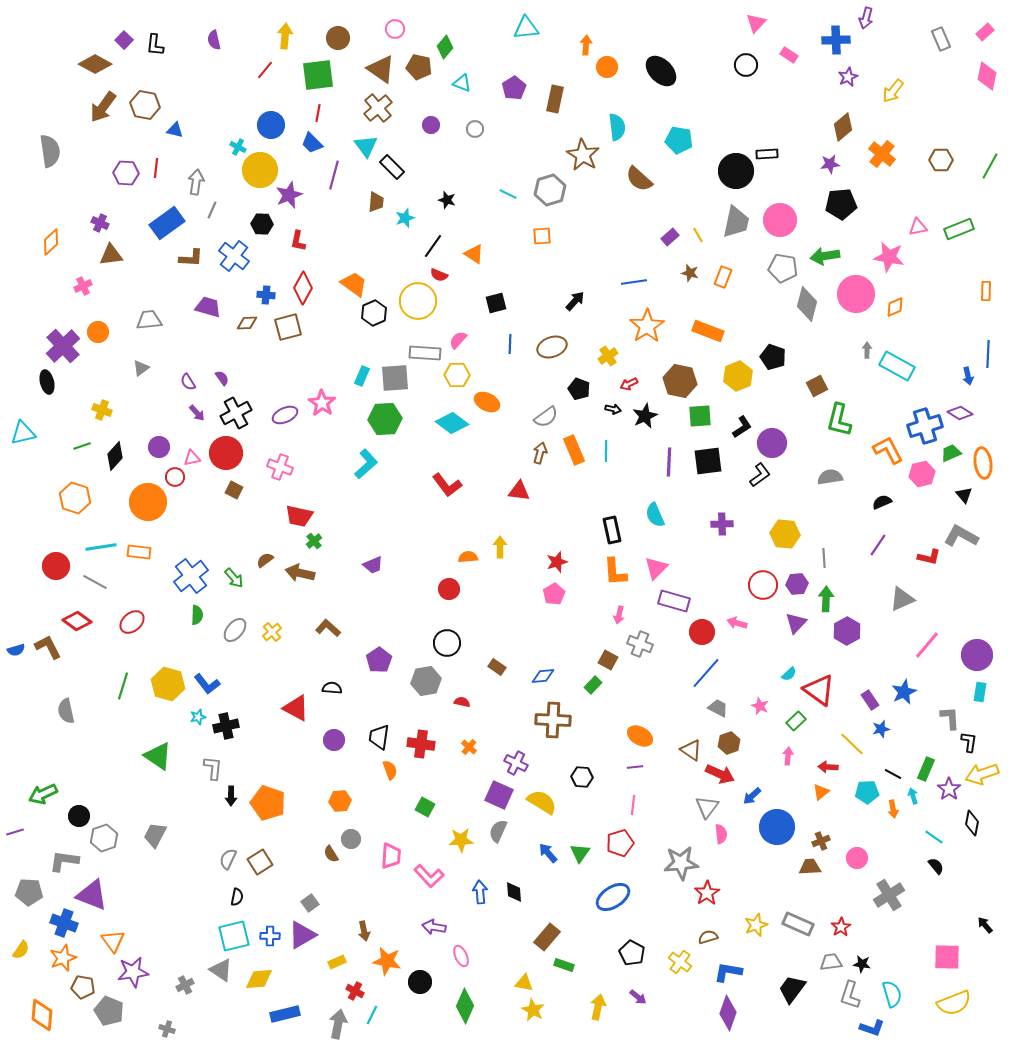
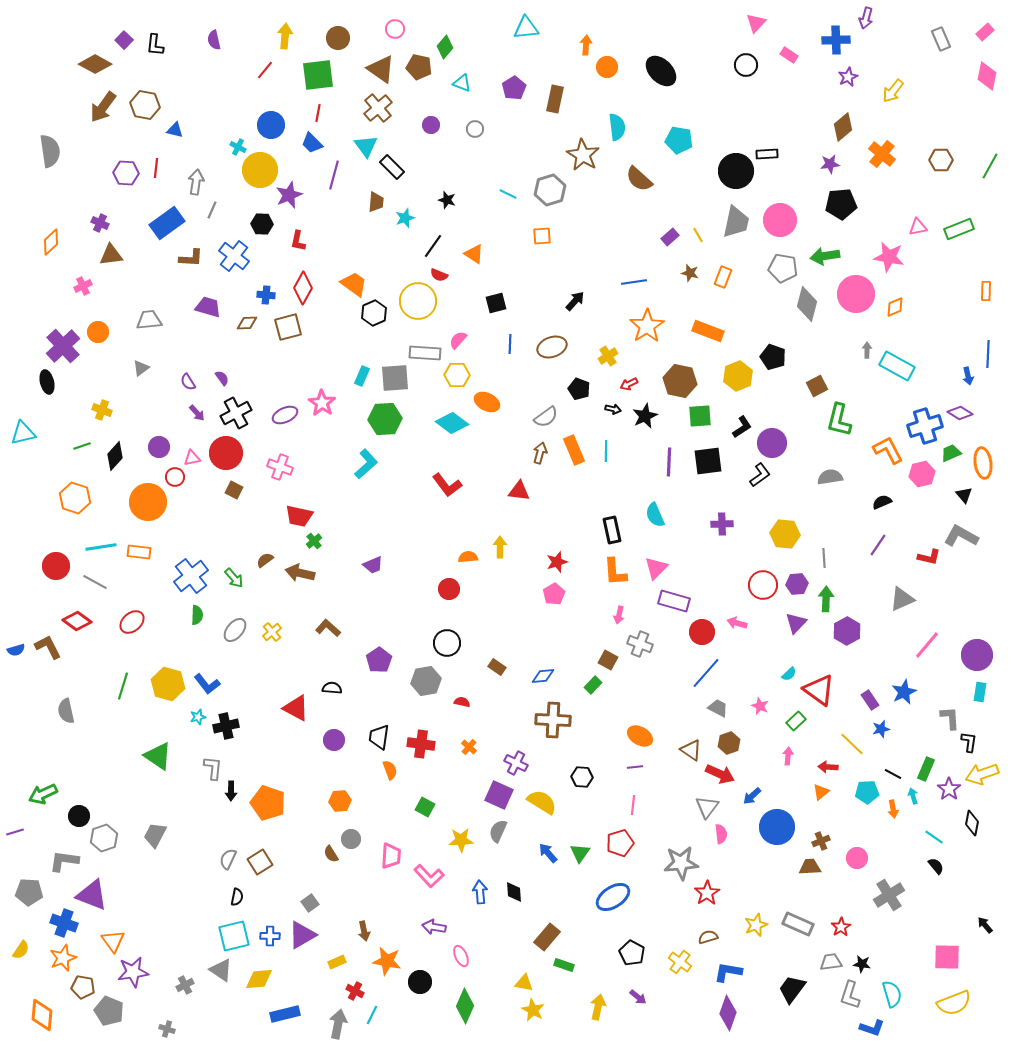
black arrow at (231, 796): moved 5 px up
